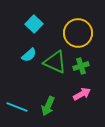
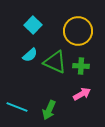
cyan square: moved 1 px left, 1 px down
yellow circle: moved 2 px up
cyan semicircle: moved 1 px right
green cross: rotated 21 degrees clockwise
green arrow: moved 1 px right, 4 px down
